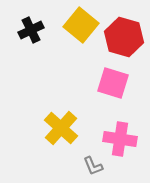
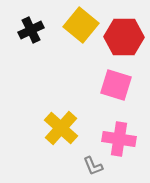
red hexagon: rotated 15 degrees counterclockwise
pink square: moved 3 px right, 2 px down
pink cross: moved 1 px left
